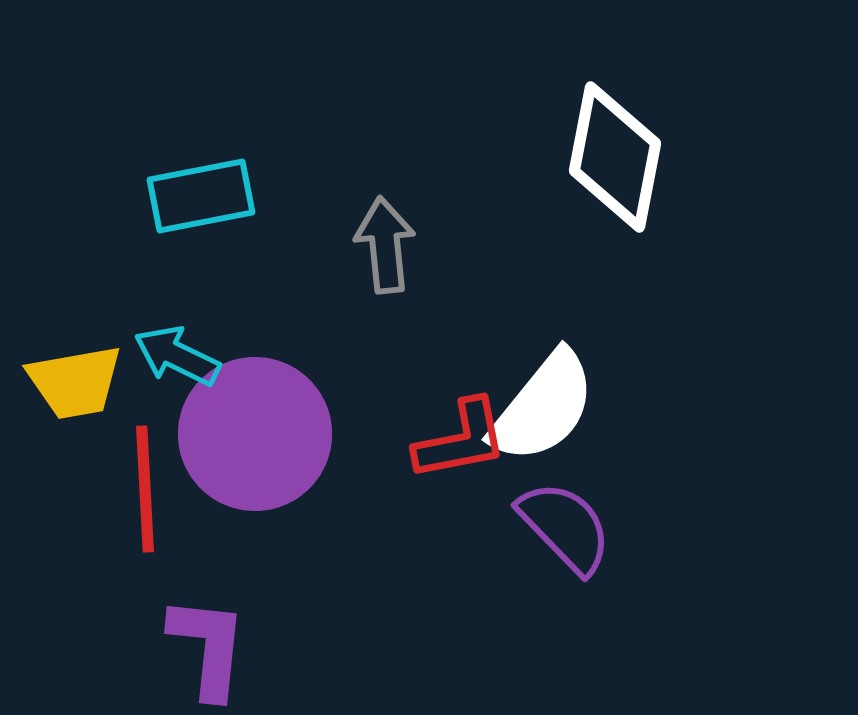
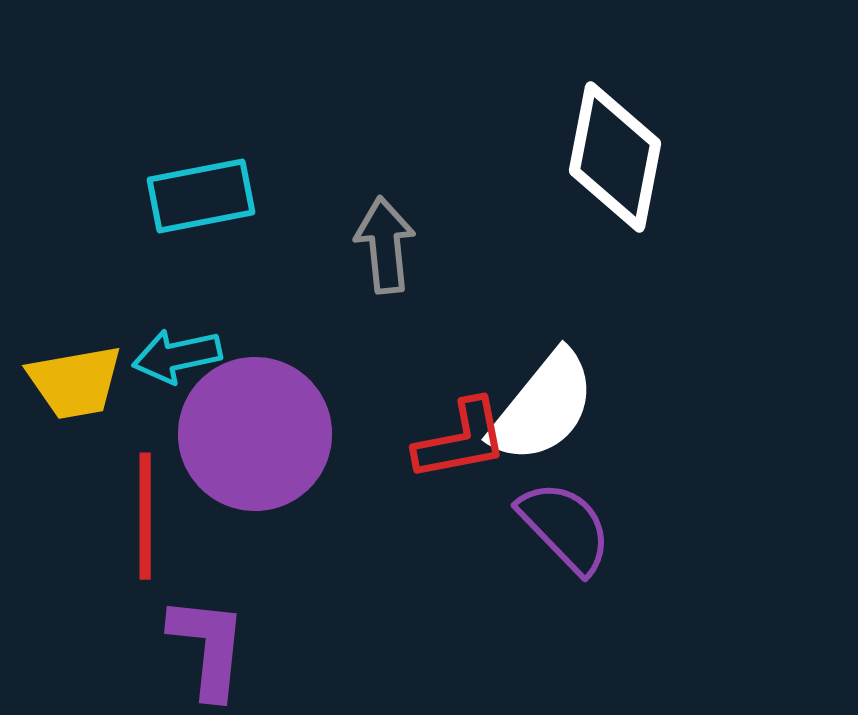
cyan arrow: rotated 38 degrees counterclockwise
red line: moved 27 px down; rotated 3 degrees clockwise
